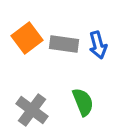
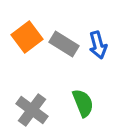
orange square: moved 1 px up
gray rectangle: rotated 24 degrees clockwise
green semicircle: moved 1 px down
